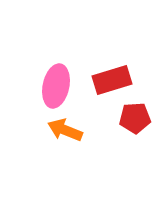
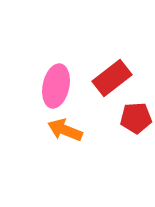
red rectangle: moved 2 px up; rotated 21 degrees counterclockwise
red pentagon: moved 1 px right
